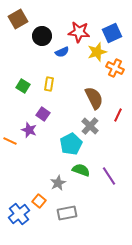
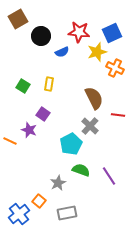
black circle: moved 1 px left
red line: rotated 72 degrees clockwise
